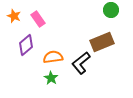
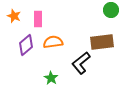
pink rectangle: rotated 35 degrees clockwise
brown rectangle: rotated 15 degrees clockwise
orange semicircle: moved 15 px up
